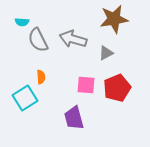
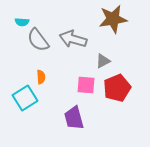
brown star: moved 1 px left
gray semicircle: rotated 10 degrees counterclockwise
gray triangle: moved 3 px left, 8 px down
